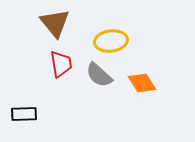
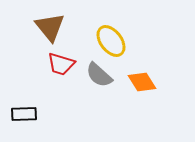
brown triangle: moved 5 px left, 4 px down
yellow ellipse: rotated 60 degrees clockwise
red trapezoid: rotated 116 degrees clockwise
orange diamond: moved 1 px up
